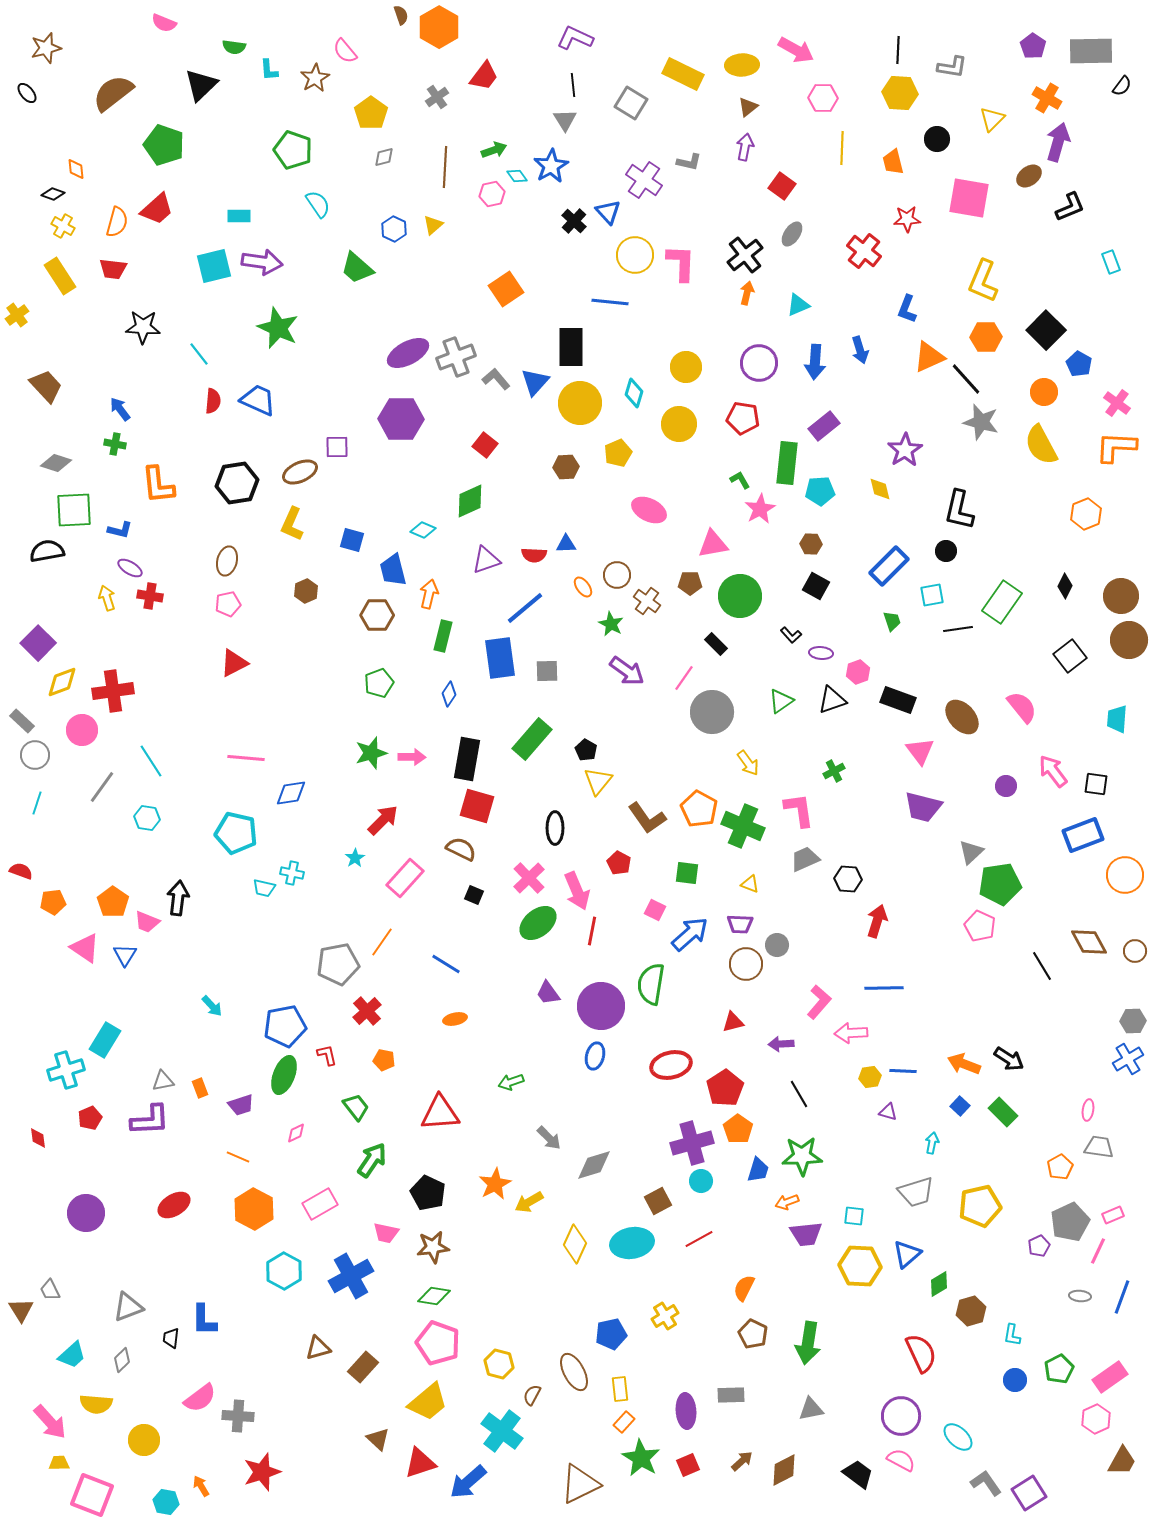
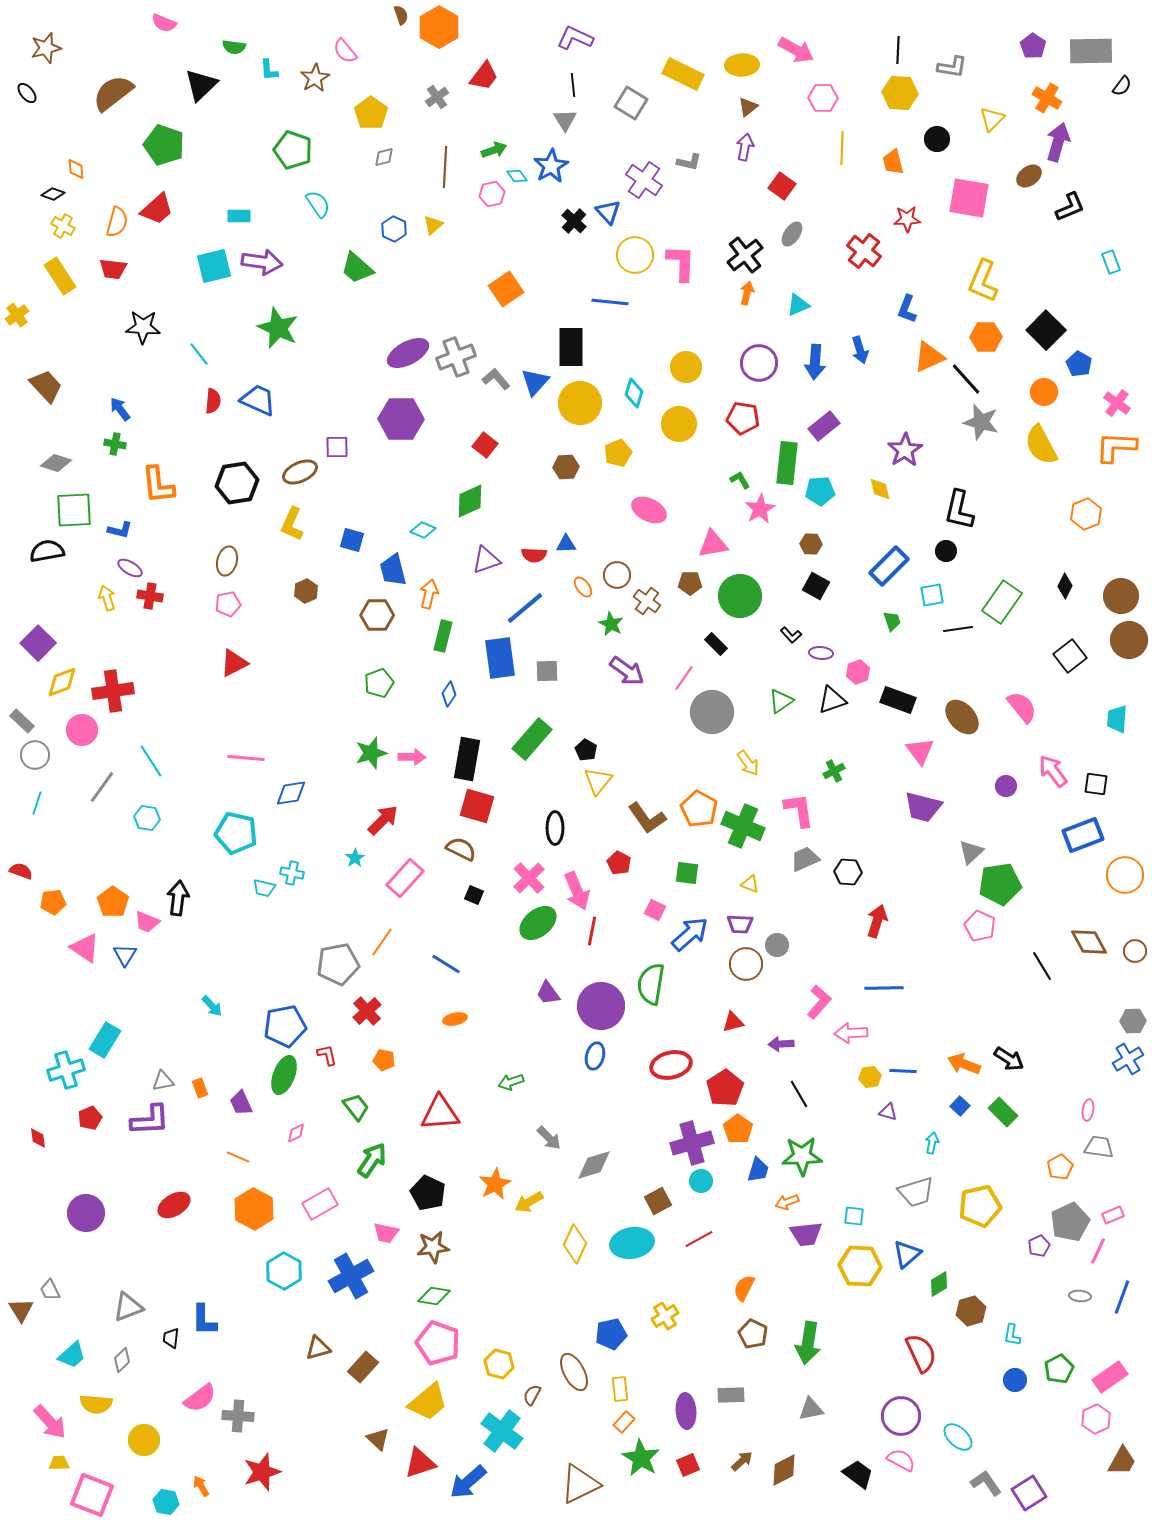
black hexagon at (848, 879): moved 7 px up
purple trapezoid at (241, 1105): moved 2 px up; rotated 84 degrees clockwise
